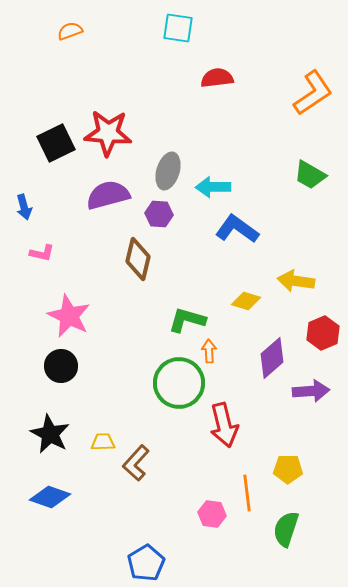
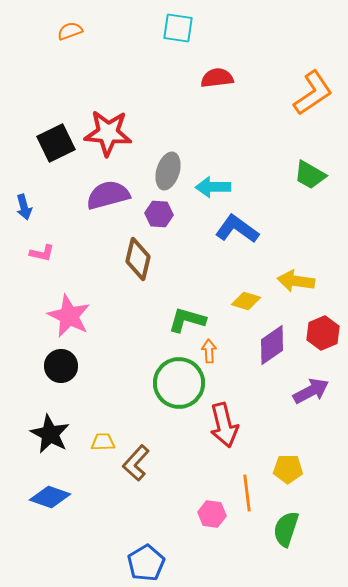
purple diamond: moved 13 px up; rotated 6 degrees clockwise
purple arrow: rotated 24 degrees counterclockwise
